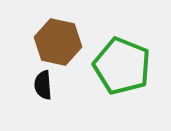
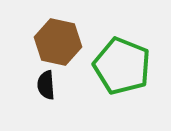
black semicircle: moved 3 px right
